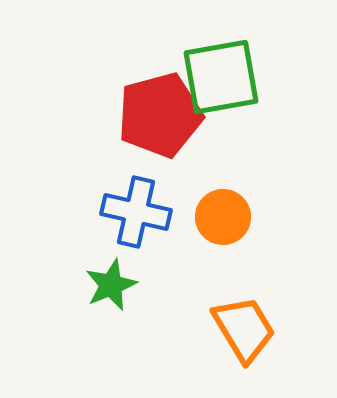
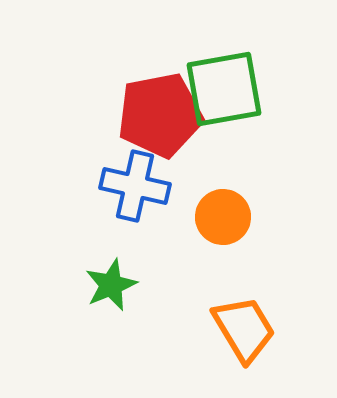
green square: moved 3 px right, 12 px down
red pentagon: rotated 4 degrees clockwise
blue cross: moved 1 px left, 26 px up
